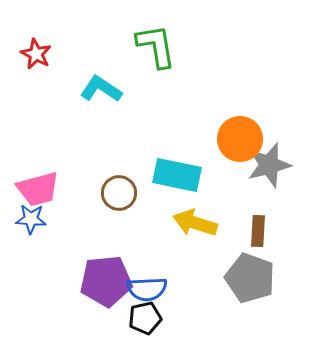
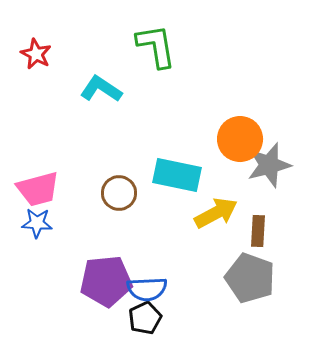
blue star: moved 6 px right, 4 px down
yellow arrow: moved 21 px right, 10 px up; rotated 135 degrees clockwise
black pentagon: rotated 12 degrees counterclockwise
